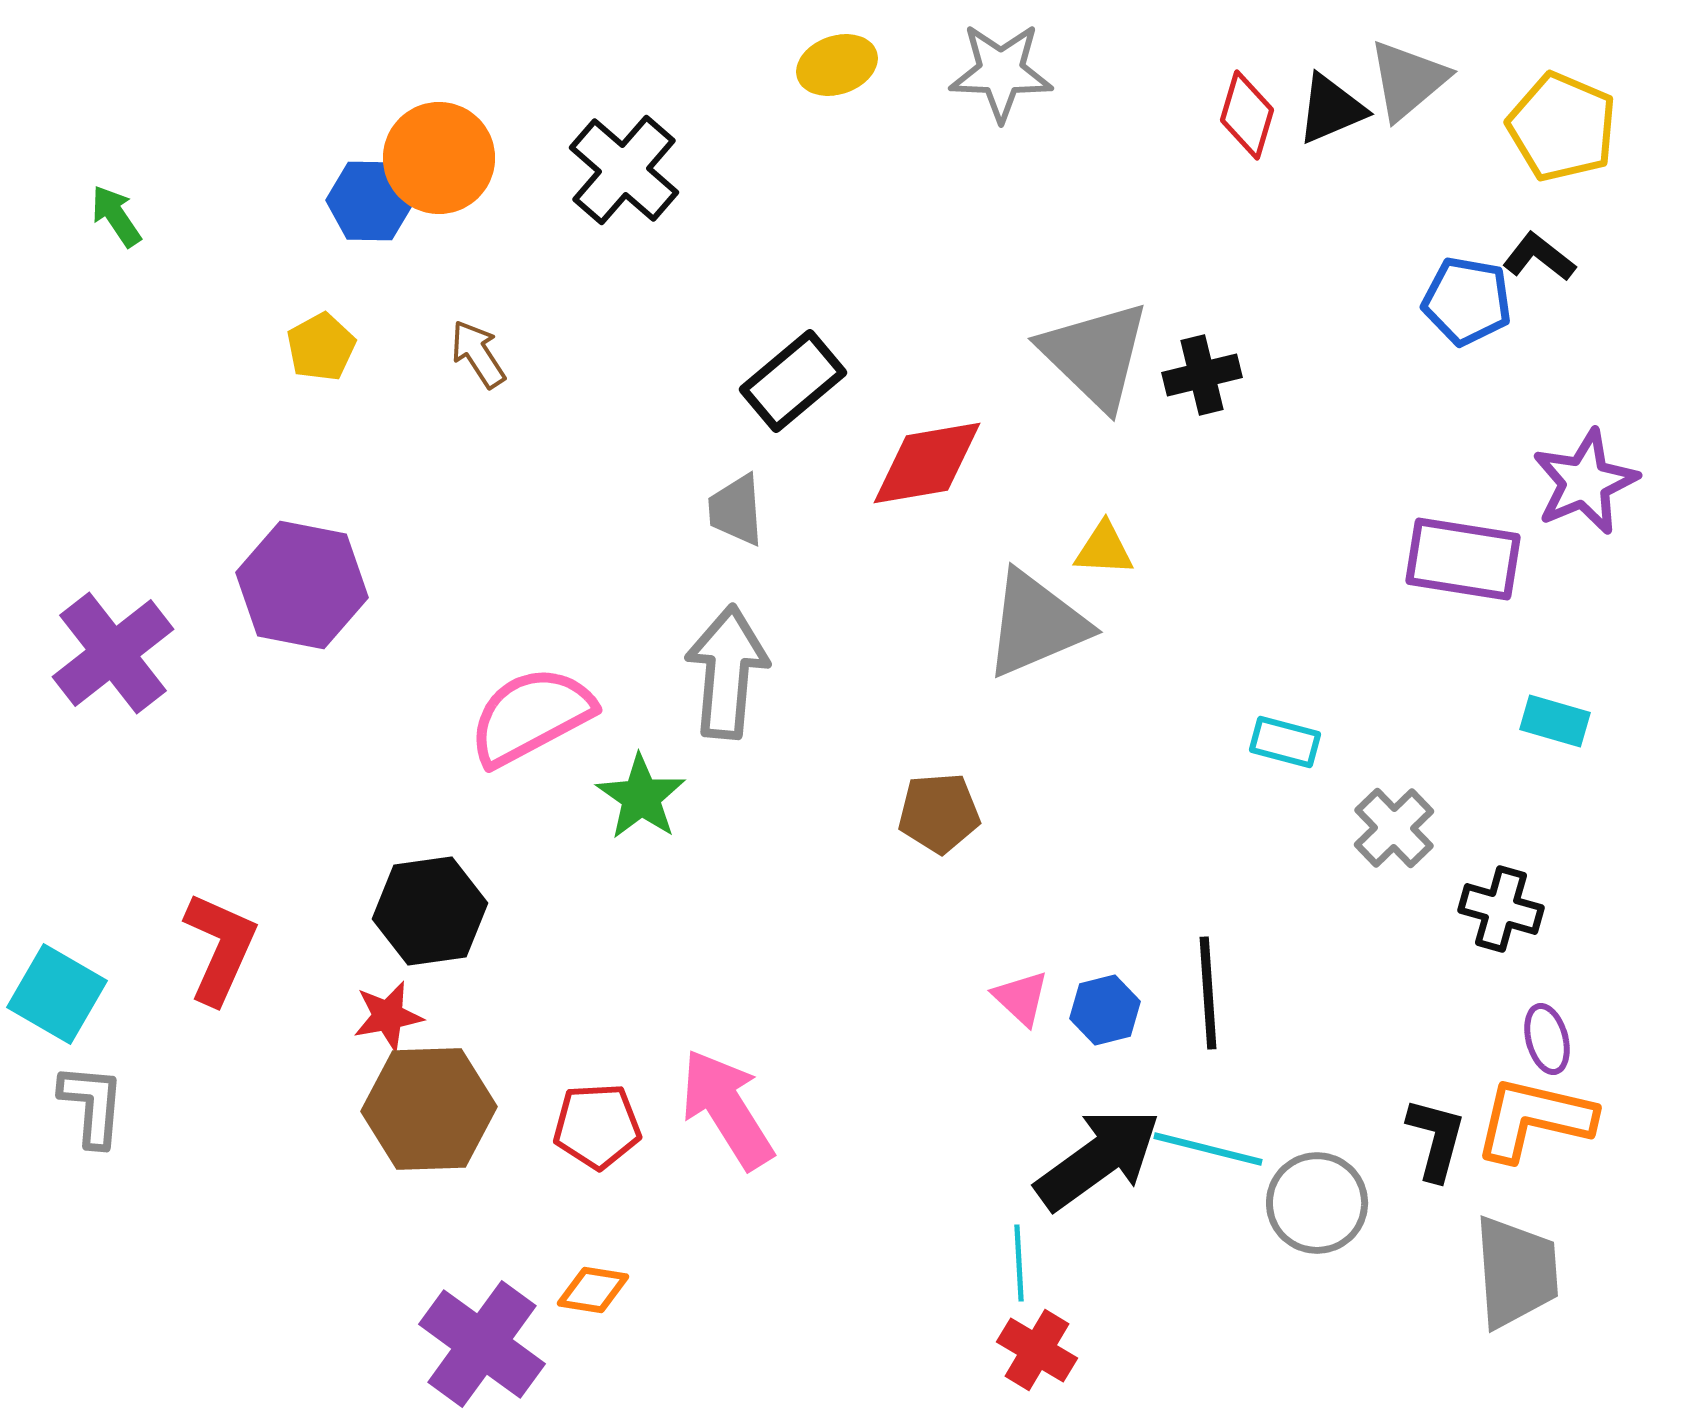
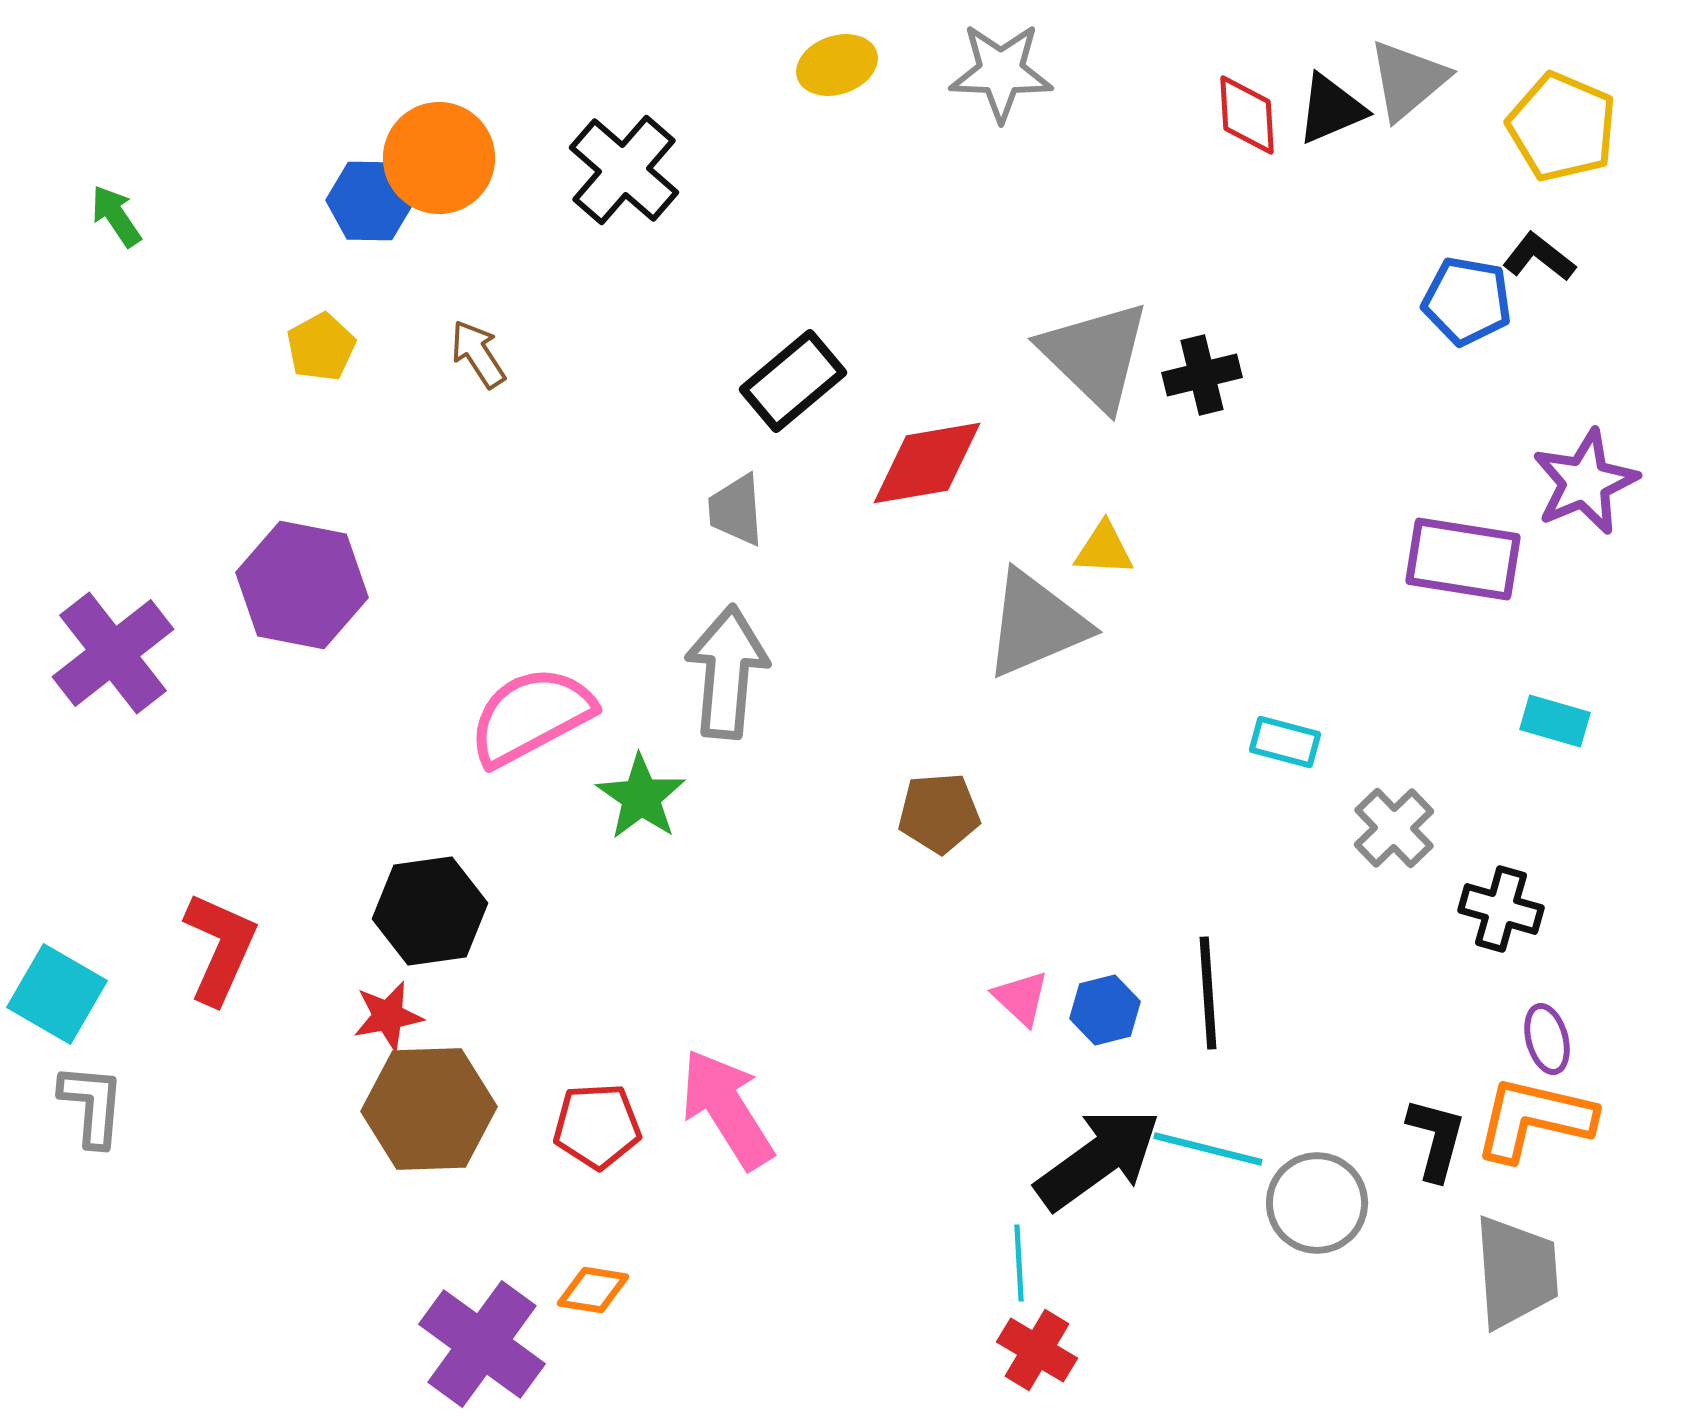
red diamond at (1247, 115): rotated 20 degrees counterclockwise
